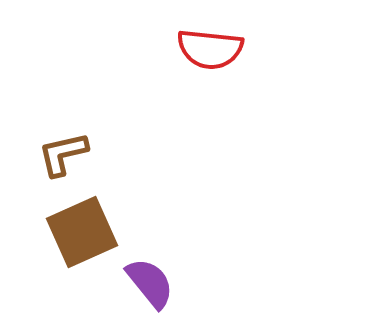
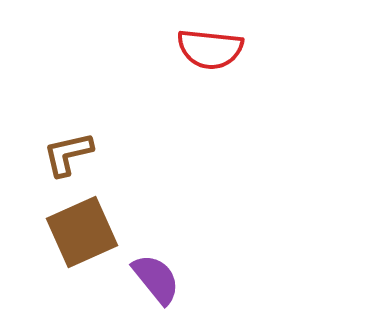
brown L-shape: moved 5 px right
purple semicircle: moved 6 px right, 4 px up
